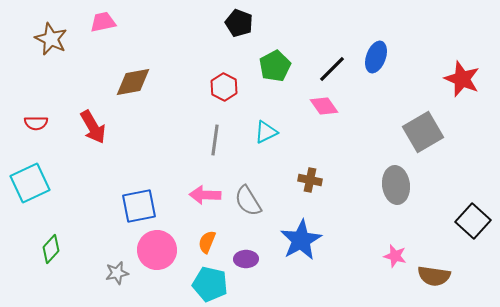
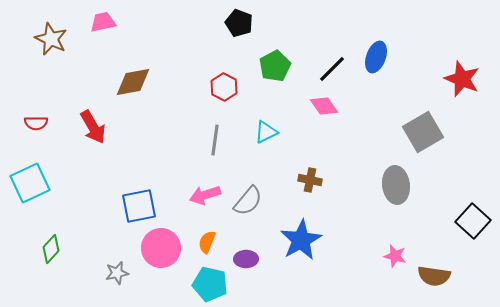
pink arrow: rotated 20 degrees counterclockwise
gray semicircle: rotated 108 degrees counterclockwise
pink circle: moved 4 px right, 2 px up
